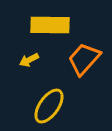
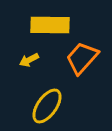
orange trapezoid: moved 2 px left, 1 px up
yellow ellipse: moved 2 px left
